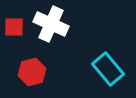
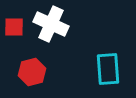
cyan rectangle: rotated 36 degrees clockwise
